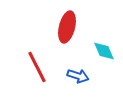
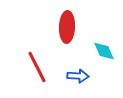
red ellipse: rotated 12 degrees counterclockwise
blue arrow: rotated 15 degrees counterclockwise
